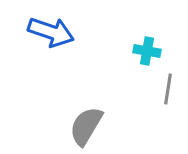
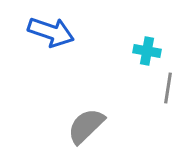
gray line: moved 1 px up
gray semicircle: rotated 15 degrees clockwise
